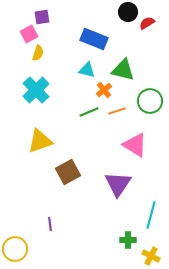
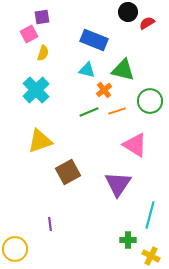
blue rectangle: moved 1 px down
yellow semicircle: moved 5 px right
cyan line: moved 1 px left
